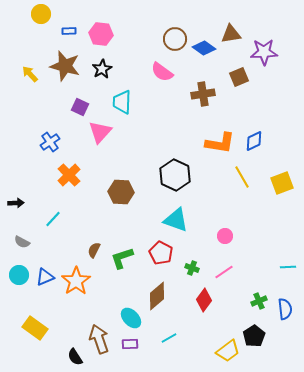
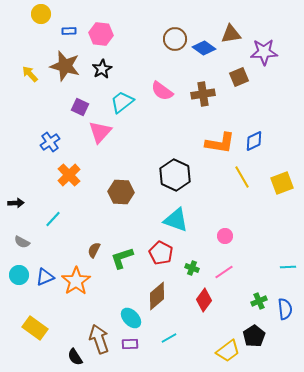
pink semicircle at (162, 72): moved 19 px down
cyan trapezoid at (122, 102): rotated 50 degrees clockwise
